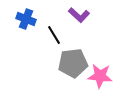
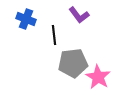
purple L-shape: rotated 10 degrees clockwise
black line: rotated 24 degrees clockwise
pink star: moved 2 px left, 1 px down; rotated 25 degrees clockwise
